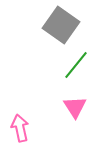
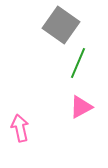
green line: moved 2 px right, 2 px up; rotated 16 degrees counterclockwise
pink triangle: moved 6 px right; rotated 35 degrees clockwise
